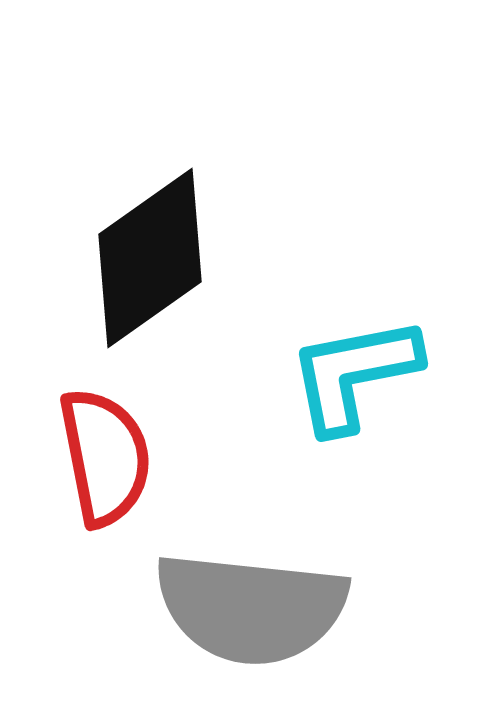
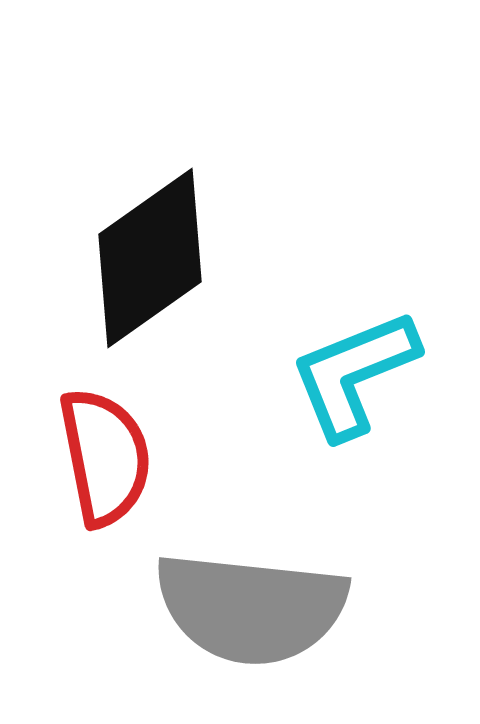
cyan L-shape: rotated 11 degrees counterclockwise
